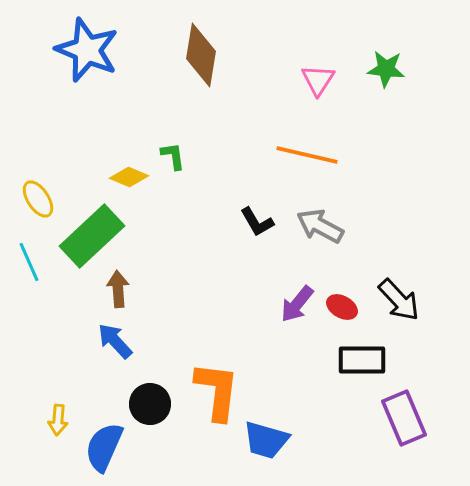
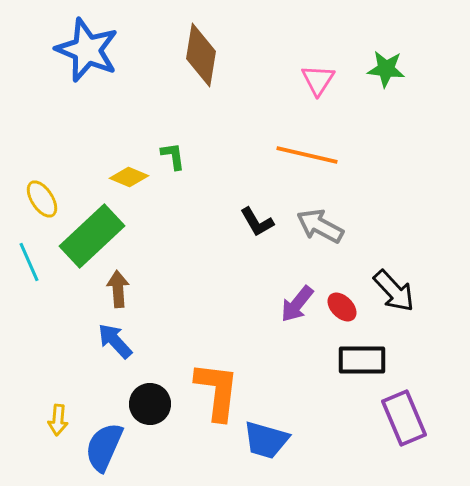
yellow ellipse: moved 4 px right
black arrow: moved 5 px left, 9 px up
red ellipse: rotated 16 degrees clockwise
